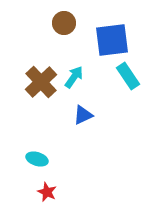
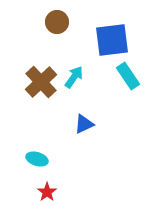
brown circle: moved 7 px left, 1 px up
blue triangle: moved 1 px right, 9 px down
red star: rotated 12 degrees clockwise
